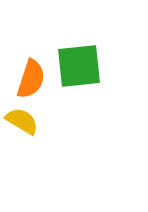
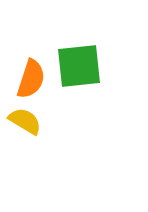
yellow semicircle: moved 3 px right
